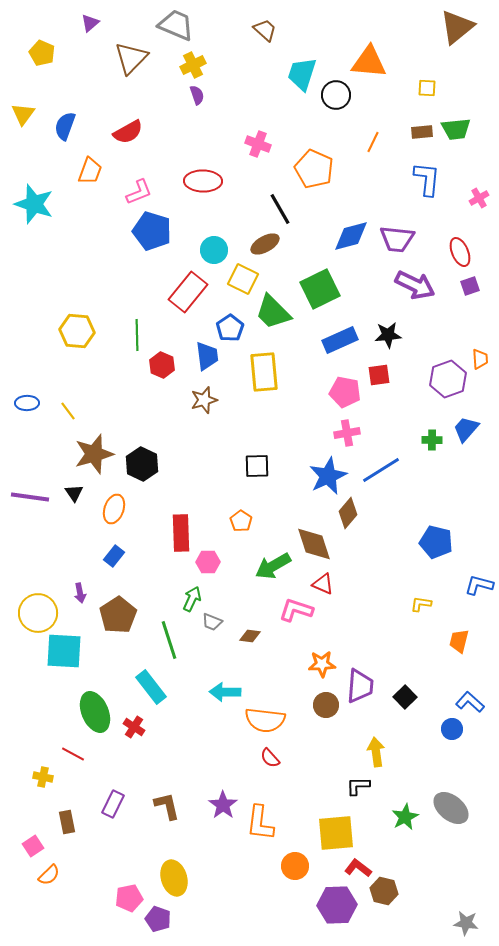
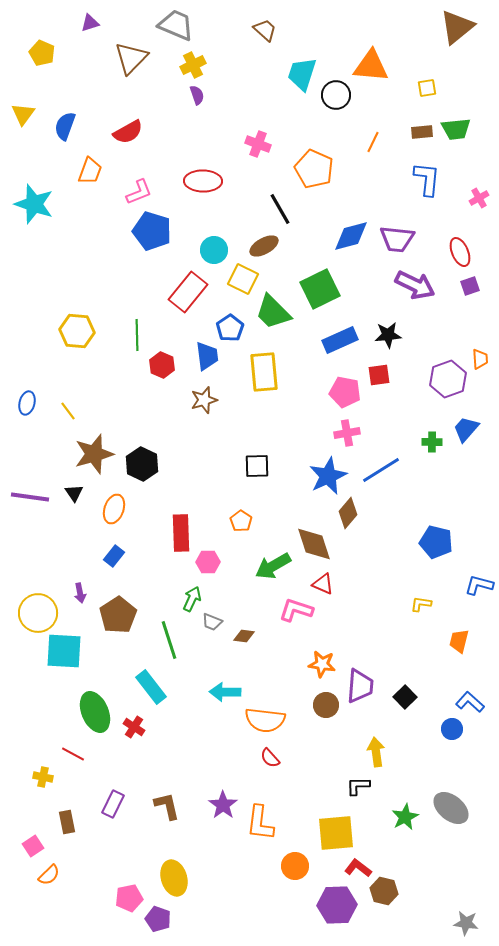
purple triangle at (90, 23): rotated 24 degrees clockwise
orange triangle at (369, 62): moved 2 px right, 4 px down
yellow square at (427, 88): rotated 12 degrees counterclockwise
brown ellipse at (265, 244): moved 1 px left, 2 px down
blue ellipse at (27, 403): rotated 75 degrees counterclockwise
green cross at (432, 440): moved 2 px down
brown diamond at (250, 636): moved 6 px left
orange star at (322, 664): rotated 12 degrees clockwise
